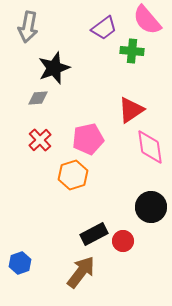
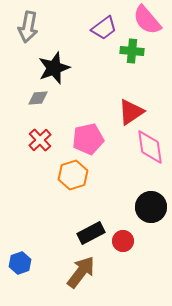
red triangle: moved 2 px down
black rectangle: moved 3 px left, 1 px up
